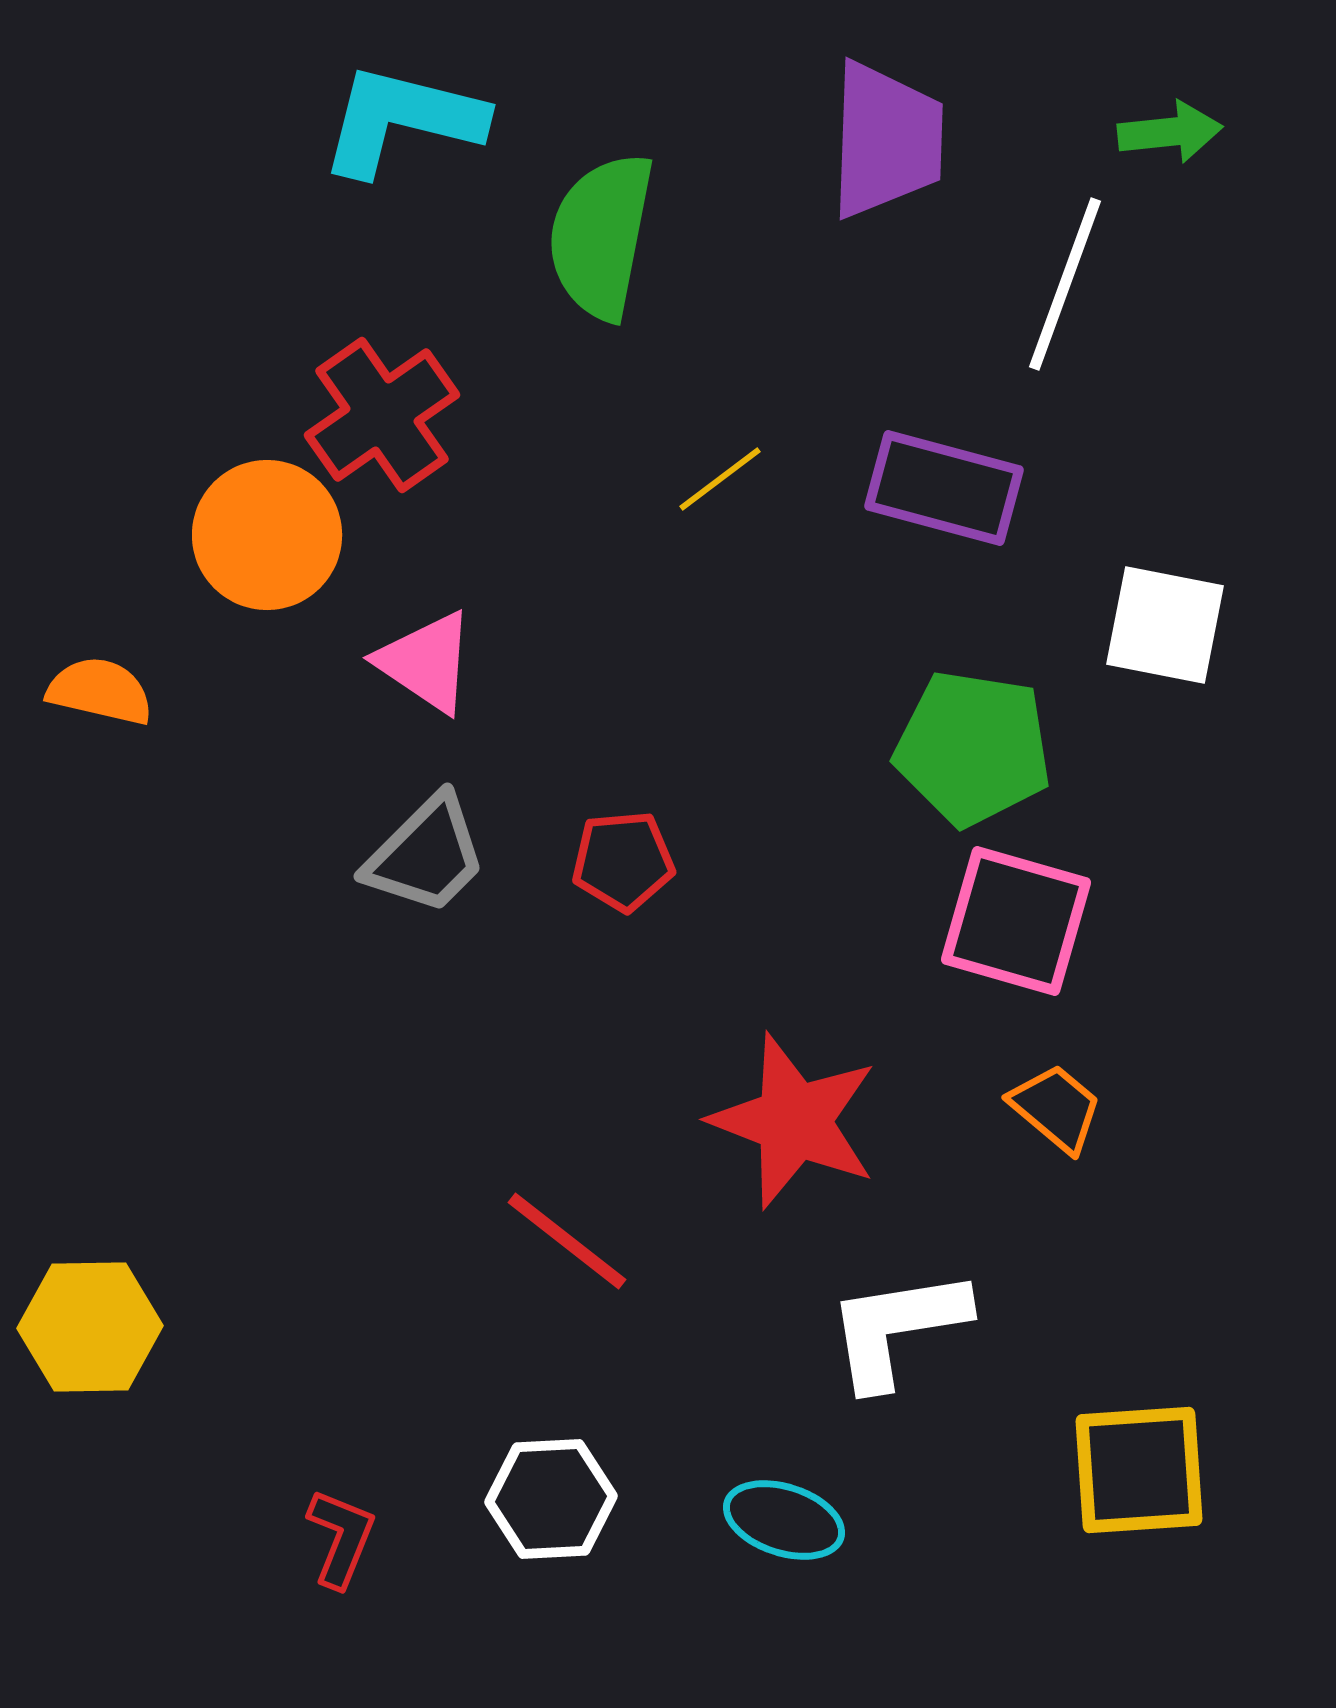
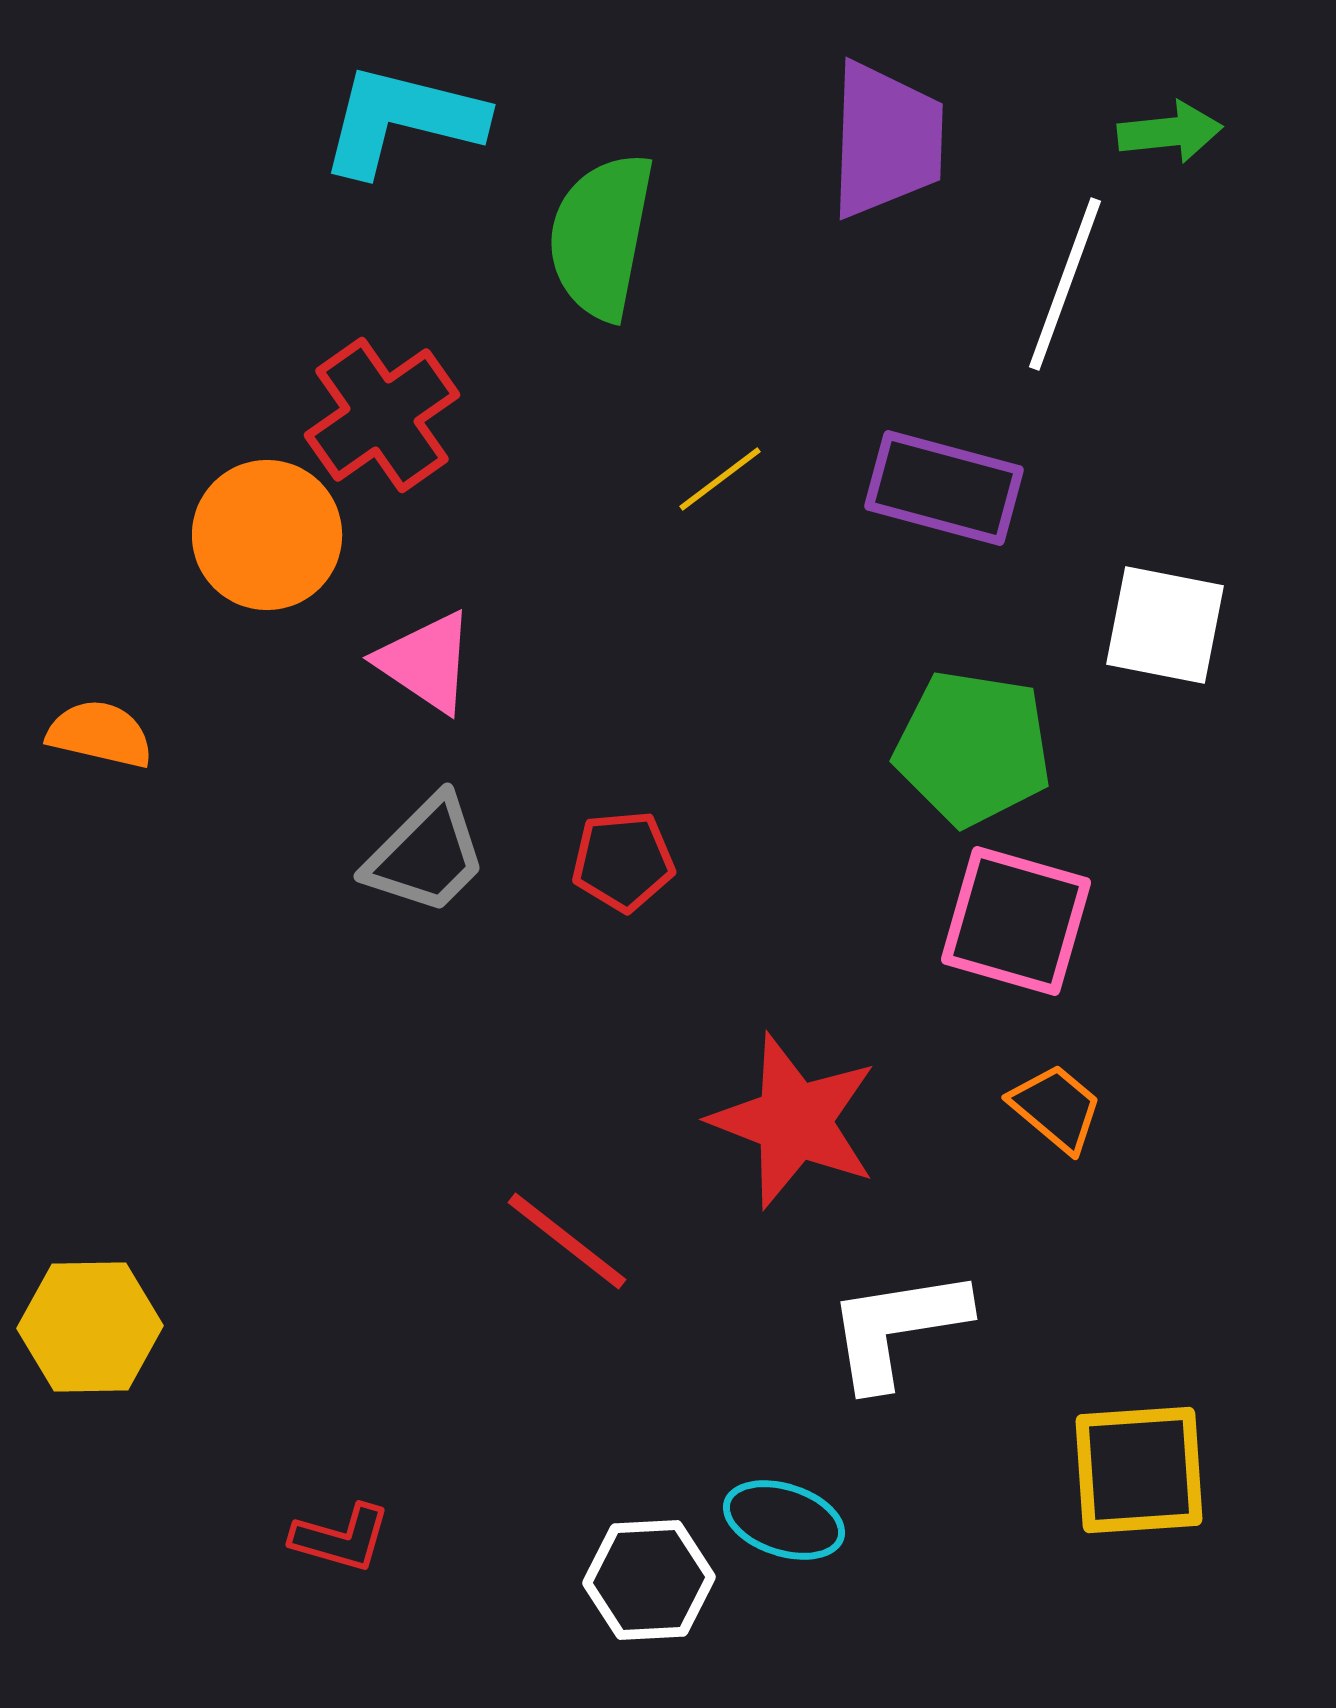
orange semicircle: moved 43 px down
white hexagon: moved 98 px right, 81 px down
red L-shape: rotated 84 degrees clockwise
